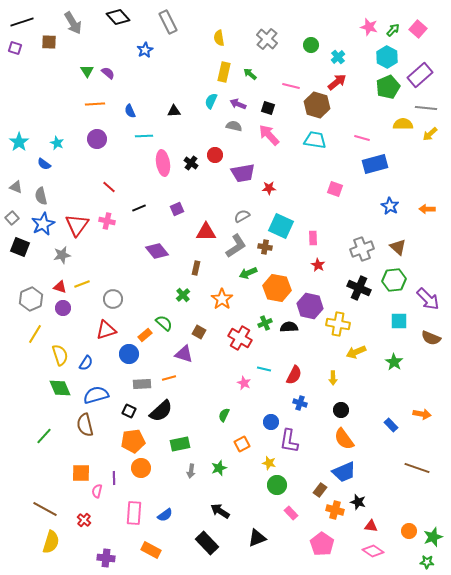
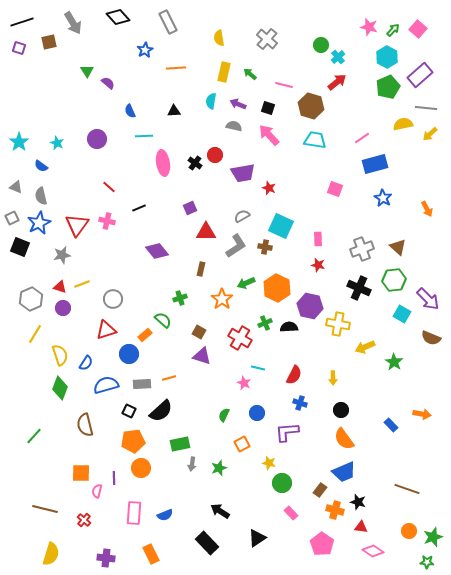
brown square at (49, 42): rotated 14 degrees counterclockwise
green circle at (311, 45): moved 10 px right
purple square at (15, 48): moved 4 px right
purple semicircle at (108, 73): moved 10 px down
pink line at (291, 86): moved 7 px left, 1 px up
cyan semicircle at (211, 101): rotated 14 degrees counterclockwise
orange line at (95, 104): moved 81 px right, 36 px up
brown hexagon at (317, 105): moved 6 px left, 1 px down
yellow semicircle at (403, 124): rotated 12 degrees counterclockwise
pink line at (362, 138): rotated 49 degrees counterclockwise
black cross at (191, 163): moved 4 px right
blue semicircle at (44, 164): moved 3 px left, 2 px down
red star at (269, 188): rotated 24 degrees clockwise
blue star at (390, 206): moved 7 px left, 8 px up
purple square at (177, 209): moved 13 px right, 1 px up
orange arrow at (427, 209): rotated 119 degrees counterclockwise
gray square at (12, 218): rotated 16 degrees clockwise
blue star at (43, 224): moved 4 px left, 1 px up
pink rectangle at (313, 238): moved 5 px right, 1 px down
red star at (318, 265): rotated 16 degrees counterclockwise
brown rectangle at (196, 268): moved 5 px right, 1 px down
green arrow at (248, 273): moved 2 px left, 10 px down
orange hexagon at (277, 288): rotated 16 degrees clockwise
green cross at (183, 295): moved 3 px left, 3 px down; rotated 24 degrees clockwise
cyan square at (399, 321): moved 3 px right, 7 px up; rotated 30 degrees clockwise
green semicircle at (164, 323): moved 1 px left, 3 px up
yellow arrow at (356, 352): moved 9 px right, 5 px up
purple triangle at (184, 354): moved 18 px right, 2 px down
cyan line at (264, 369): moved 6 px left, 1 px up
green diamond at (60, 388): rotated 45 degrees clockwise
blue semicircle at (96, 395): moved 10 px right, 10 px up
blue circle at (271, 422): moved 14 px left, 9 px up
green line at (44, 436): moved 10 px left
purple L-shape at (289, 441): moved 2 px left, 9 px up; rotated 75 degrees clockwise
brown line at (417, 468): moved 10 px left, 21 px down
gray arrow at (191, 471): moved 1 px right, 7 px up
green circle at (277, 485): moved 5 px right, 2 px up
brown line at (45, 509): rotated 15 degrees counterclockwise
blue semicircle at (165, 515): rotated 14 degrees clockwise
red triangle at (371, 526): moved 10 px left, 1 px down
black triangle at (257, 538): rotated 12 degrees counterclockwise
yellow semicircle at (51, 542): moved 12 px down
orange rectangle at (151, 550): moved 4 px down; rotated 36 degrees clockwise
